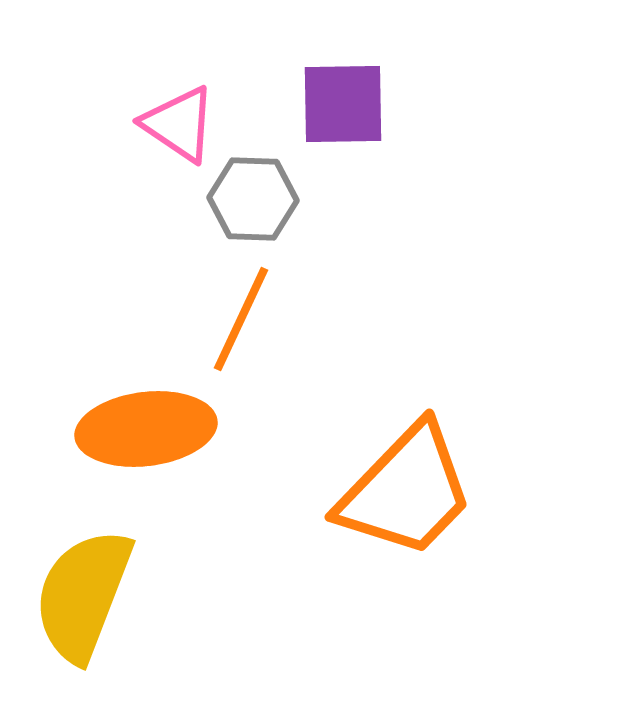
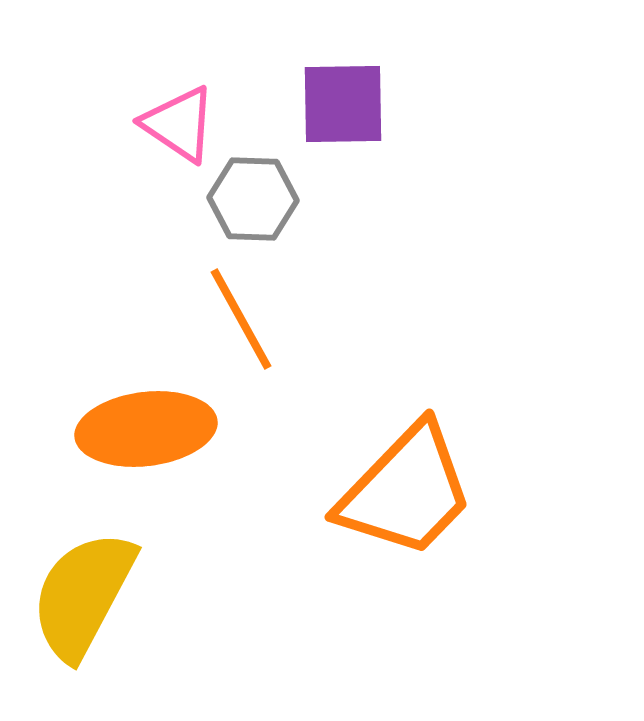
orange line: rotated 54 degrees counterclockwise
yellow semicircle: rotated 7 degrees clockwise
